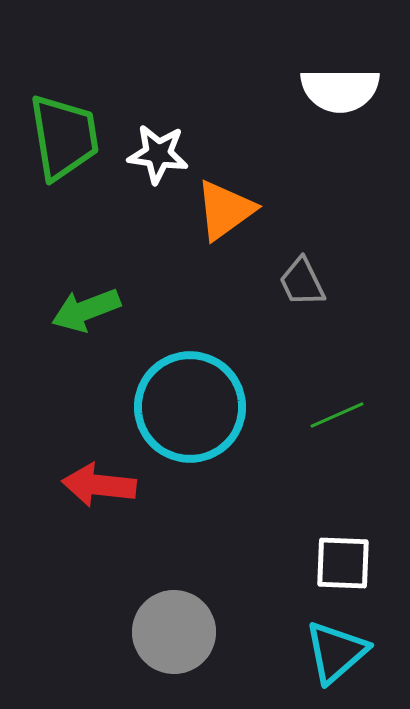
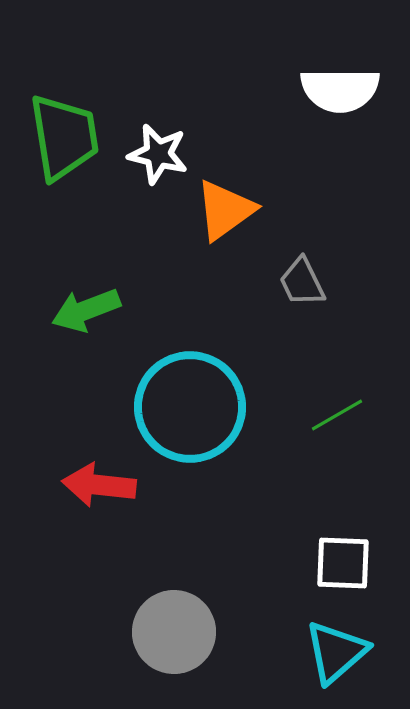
white star: rotated 6 degrees clockwise
green line: rotated 6 degrees counterclockwise
